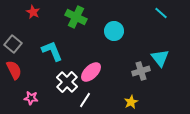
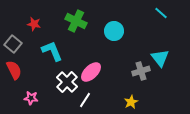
red star: moved 1 px right, 12 px down; rotated 16 degrees counterclockwise
green cross: moved 4 px down
